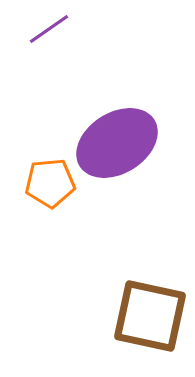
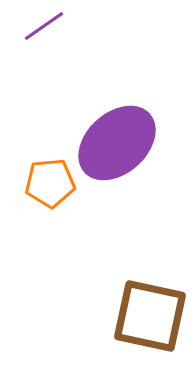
purple line: moved 5 px left, 3 px up
purple ellipse: rotated 10 degrees counterclockwise
